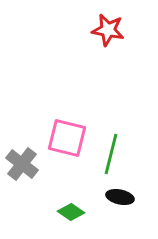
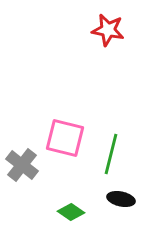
pink square: moved 2 px left
gray cross: moved 1 px down
black ellipse: moved 1 px right, 2 px down
